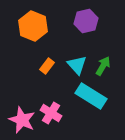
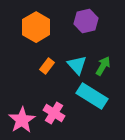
orange hexagon: moved 3 px right, 1 px down; rotated 8 degrees clockwise
cyan rectangle: moved 1 px right
pink cross: moved 3 px right
pink star: rotated 16 degrees clockwise
